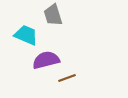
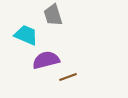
brown line: moved 1 px right, 1 px up
